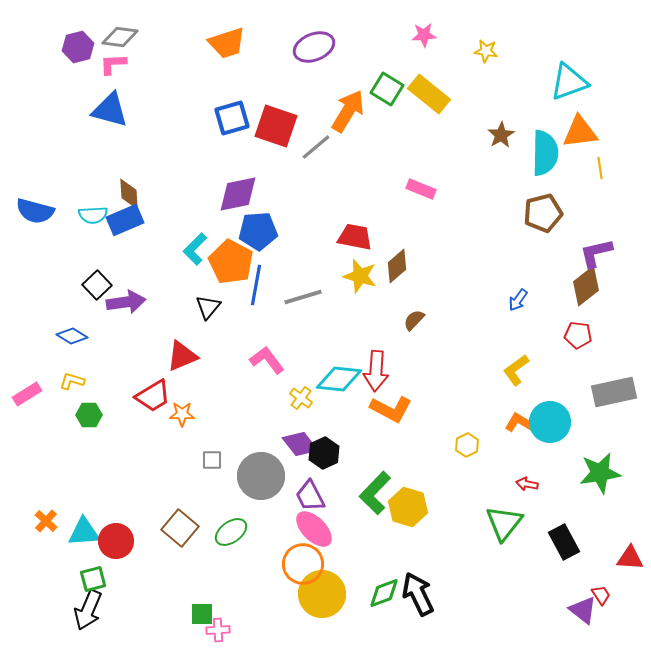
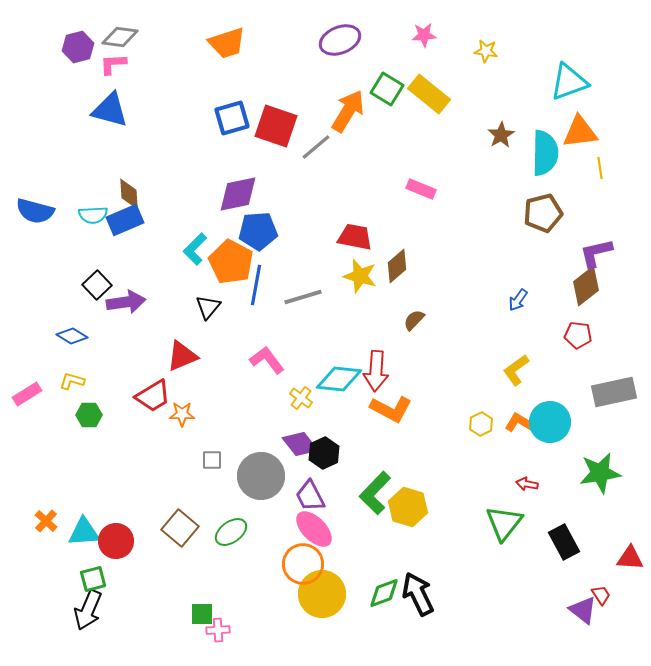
purple ellipse at (314, 47): moved 26 px right, 7 px up
yellow hexagon at (467, 445): moved 14 px right, 21 px up
